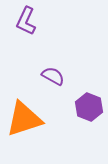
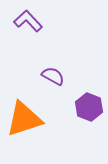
purple L-shape: moved 2 px right; rotated 112 degrees clockwise
